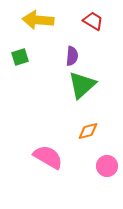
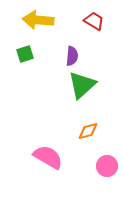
red trapezoid: moved 1 px right
green square: moved 5 px right, 3 px up
